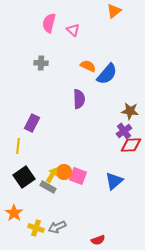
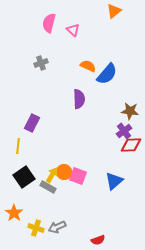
gray cross: rotated 24 degrees counterclockwise
